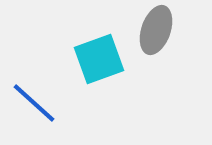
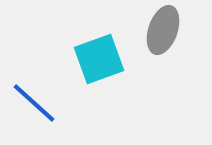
gray ellipse: moved 7 px right
